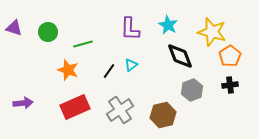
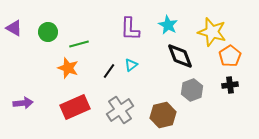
purple triangle: rotated 12 degrees clockwise
green line: moved 4 px left
orange star: moved 2 px up
